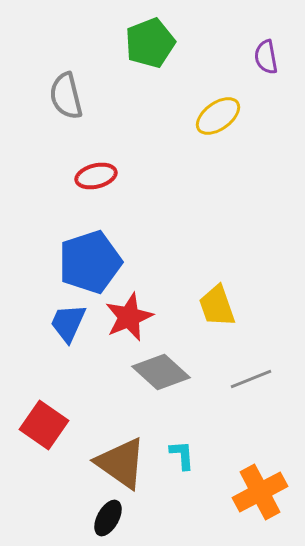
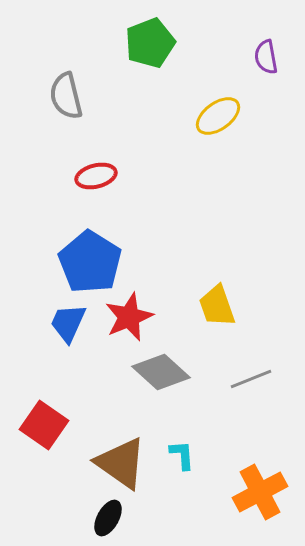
blue pentagon: rotated 22 degrees counterclockwise
